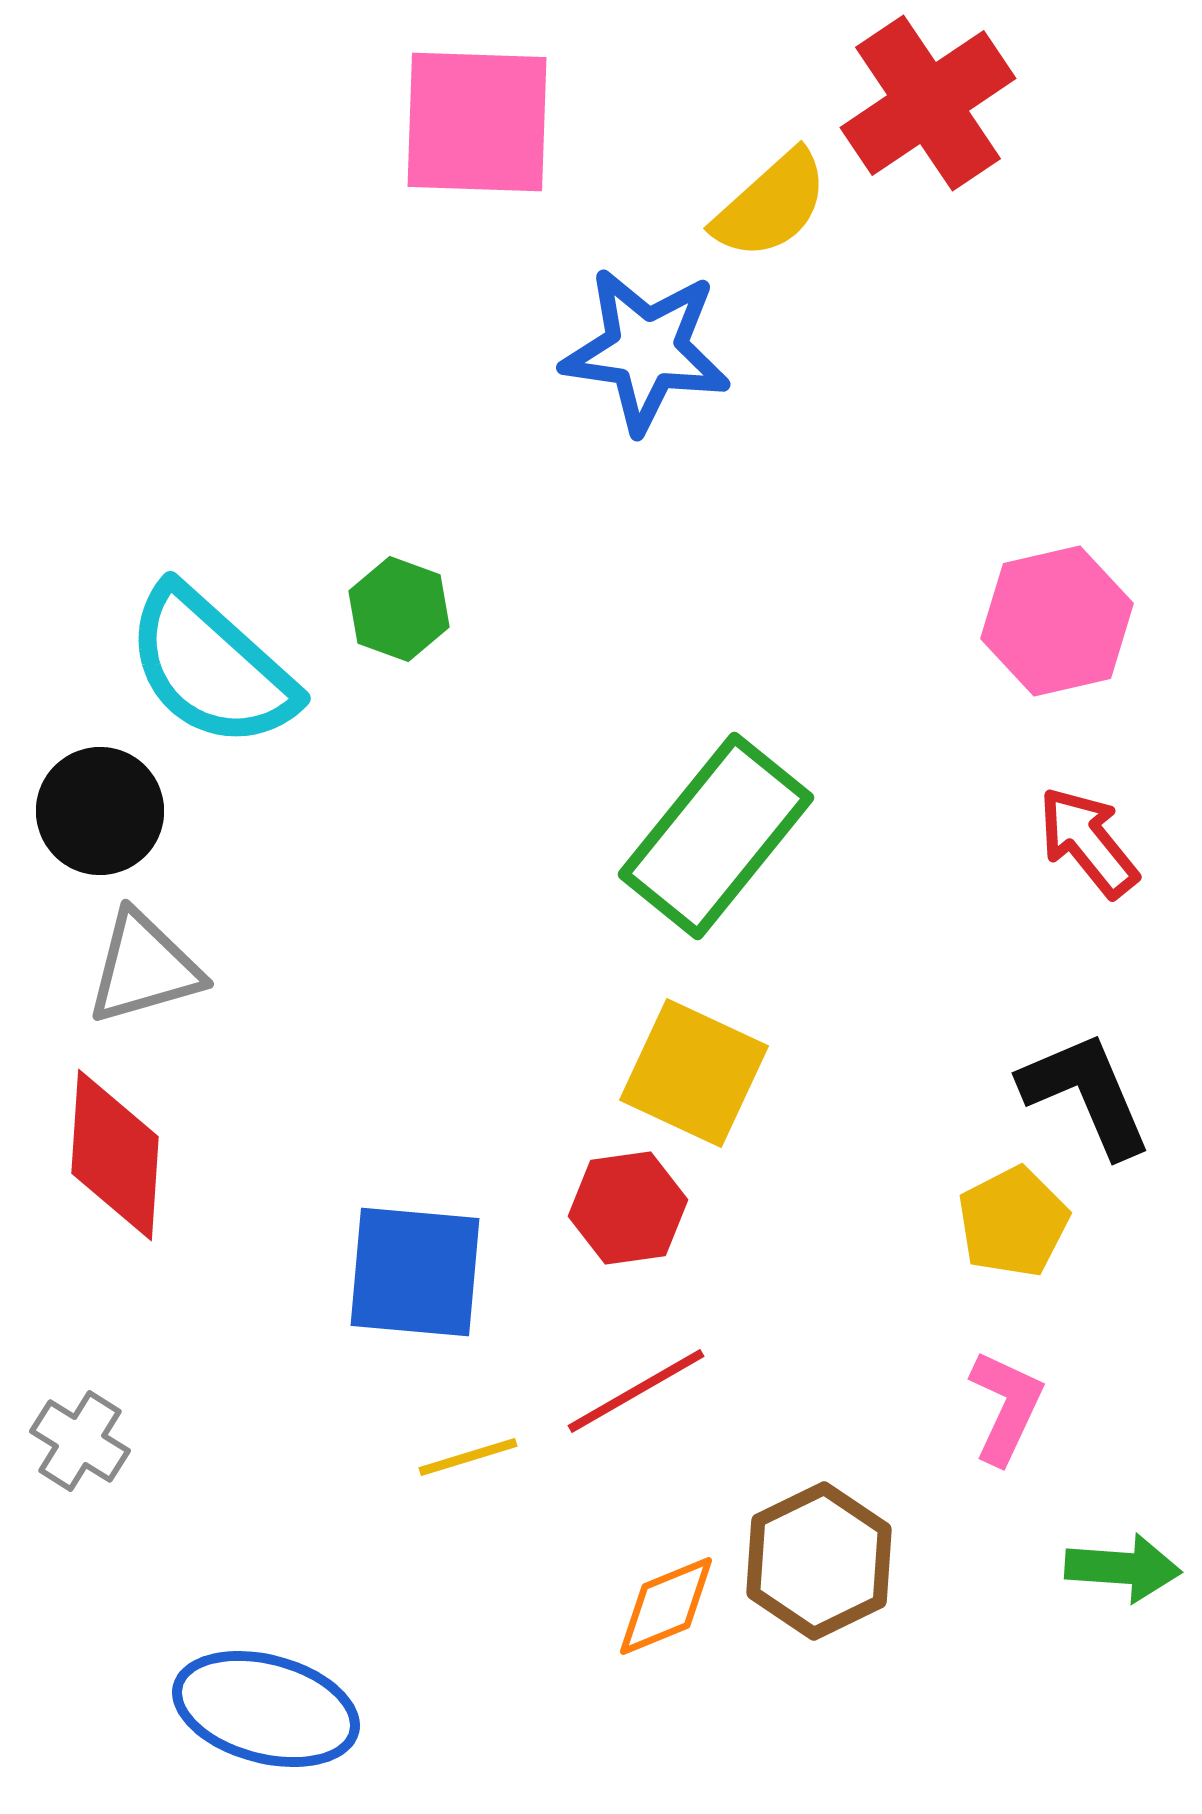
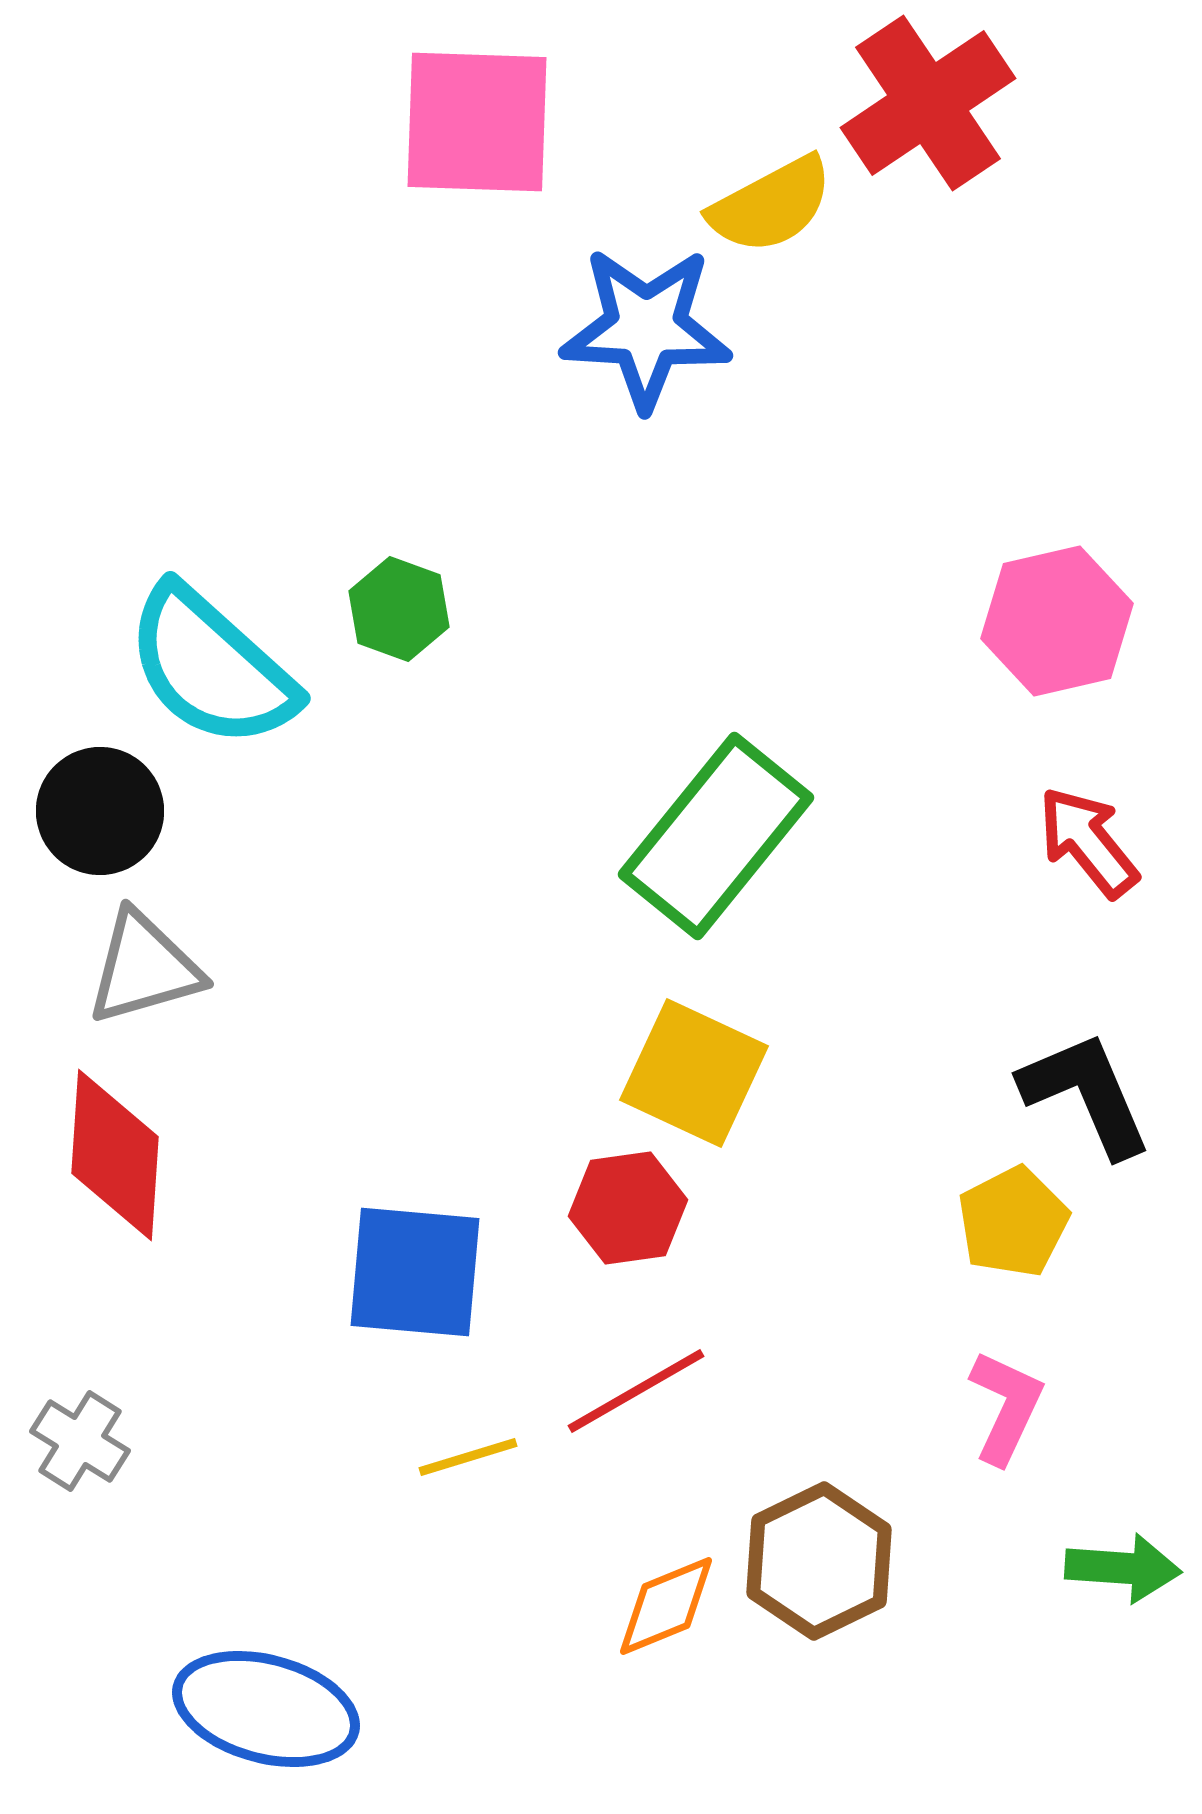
yellow semicircle: rotated 14 degrees clockwise
blue star: moved 22 px up; rotated 5 degrees counterclockwise
